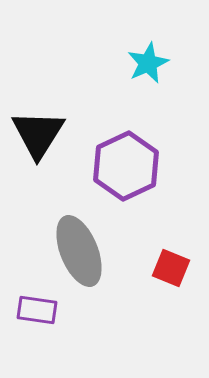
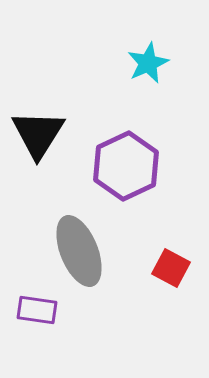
red square: rotated 6 degrees clockwise
